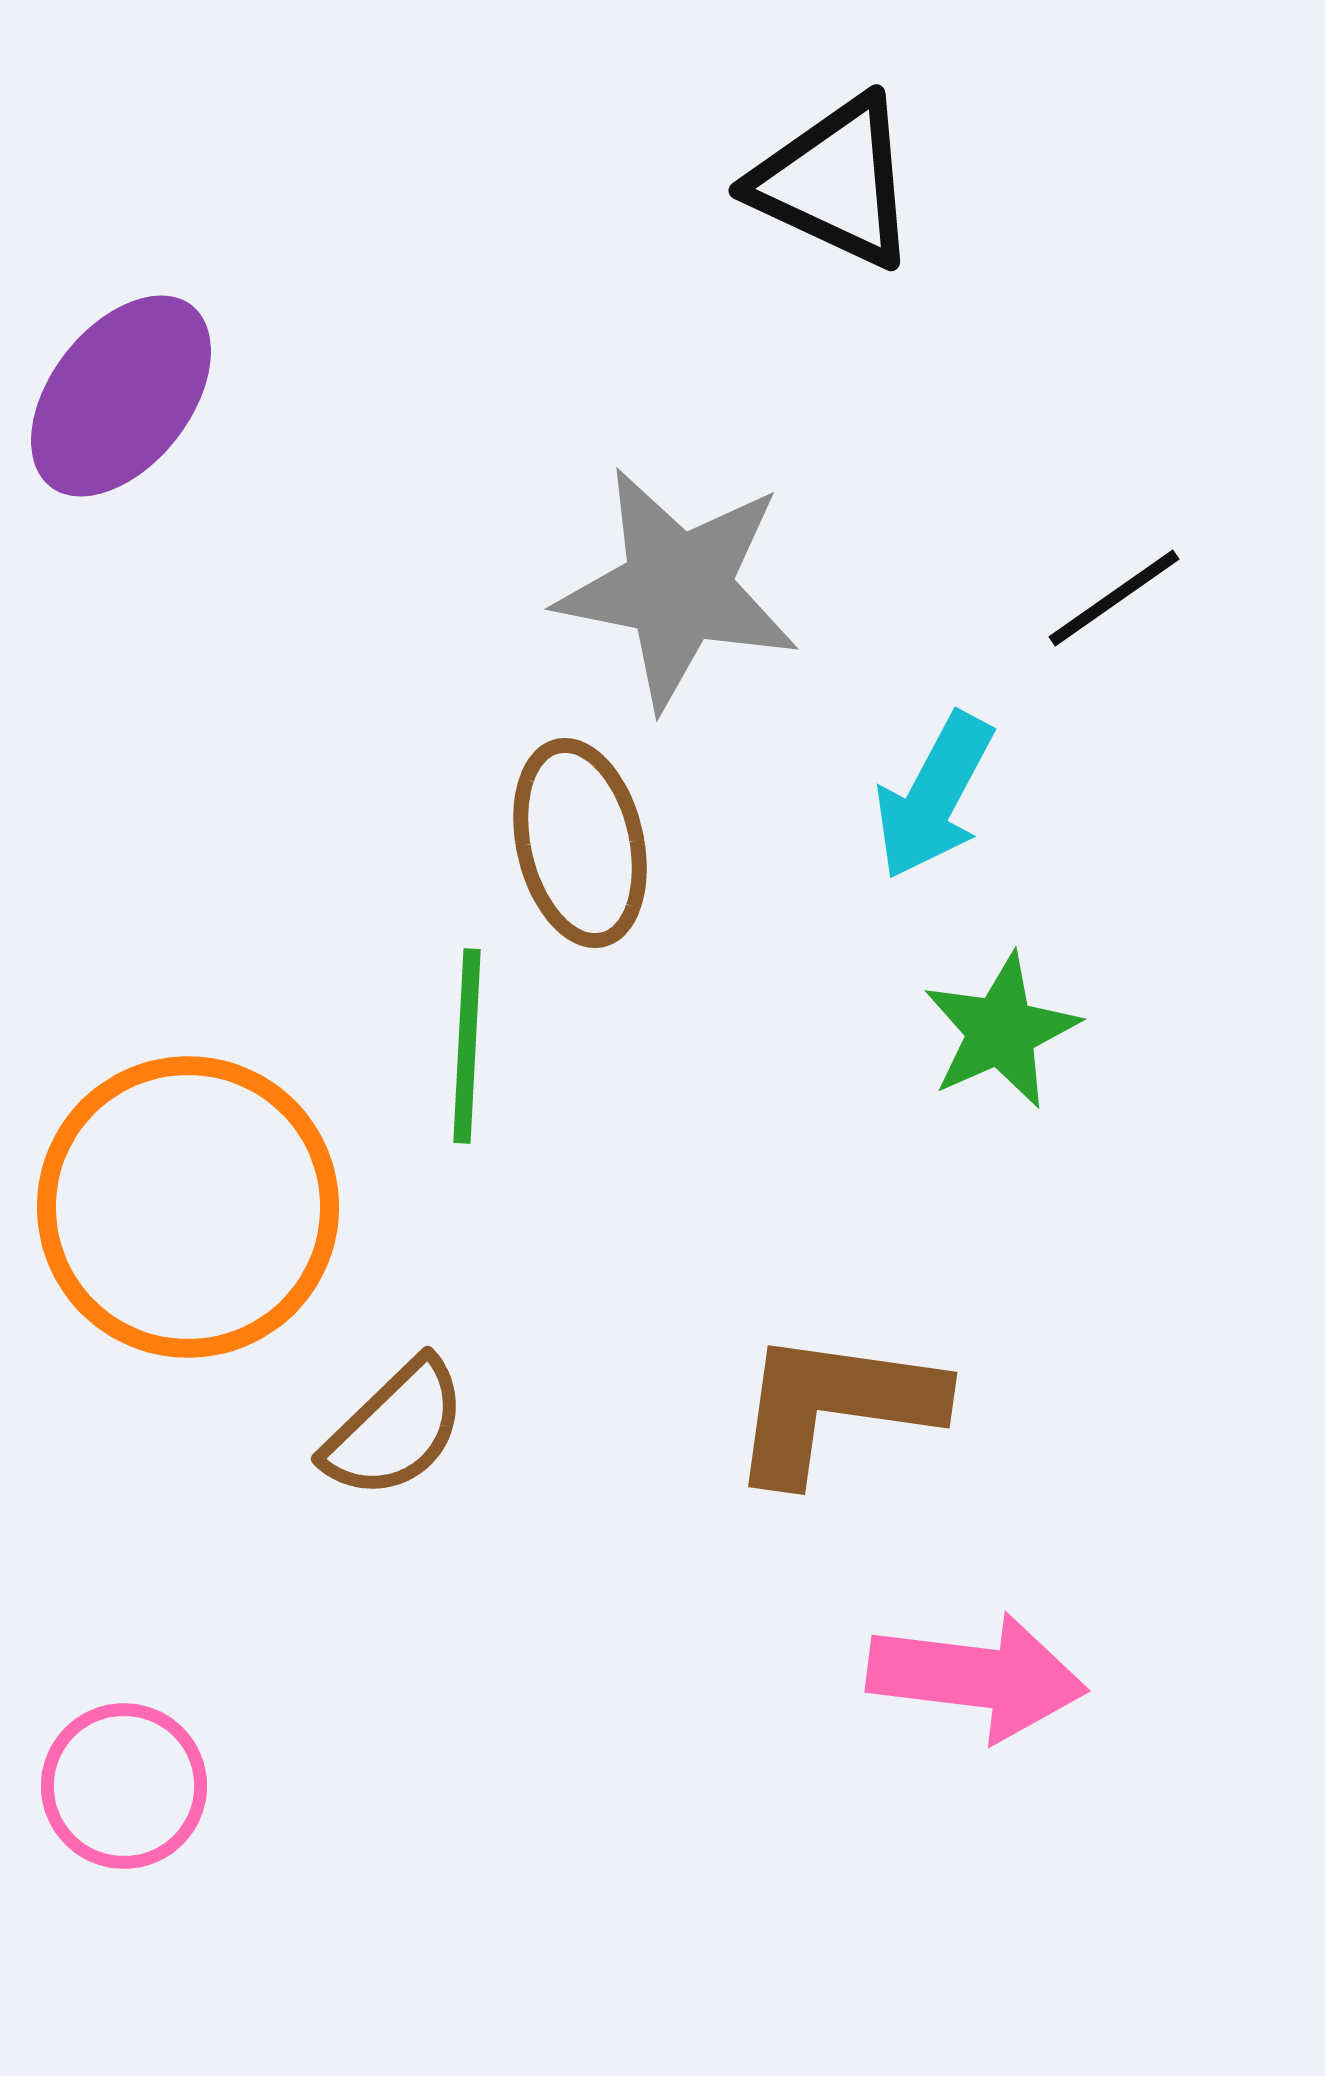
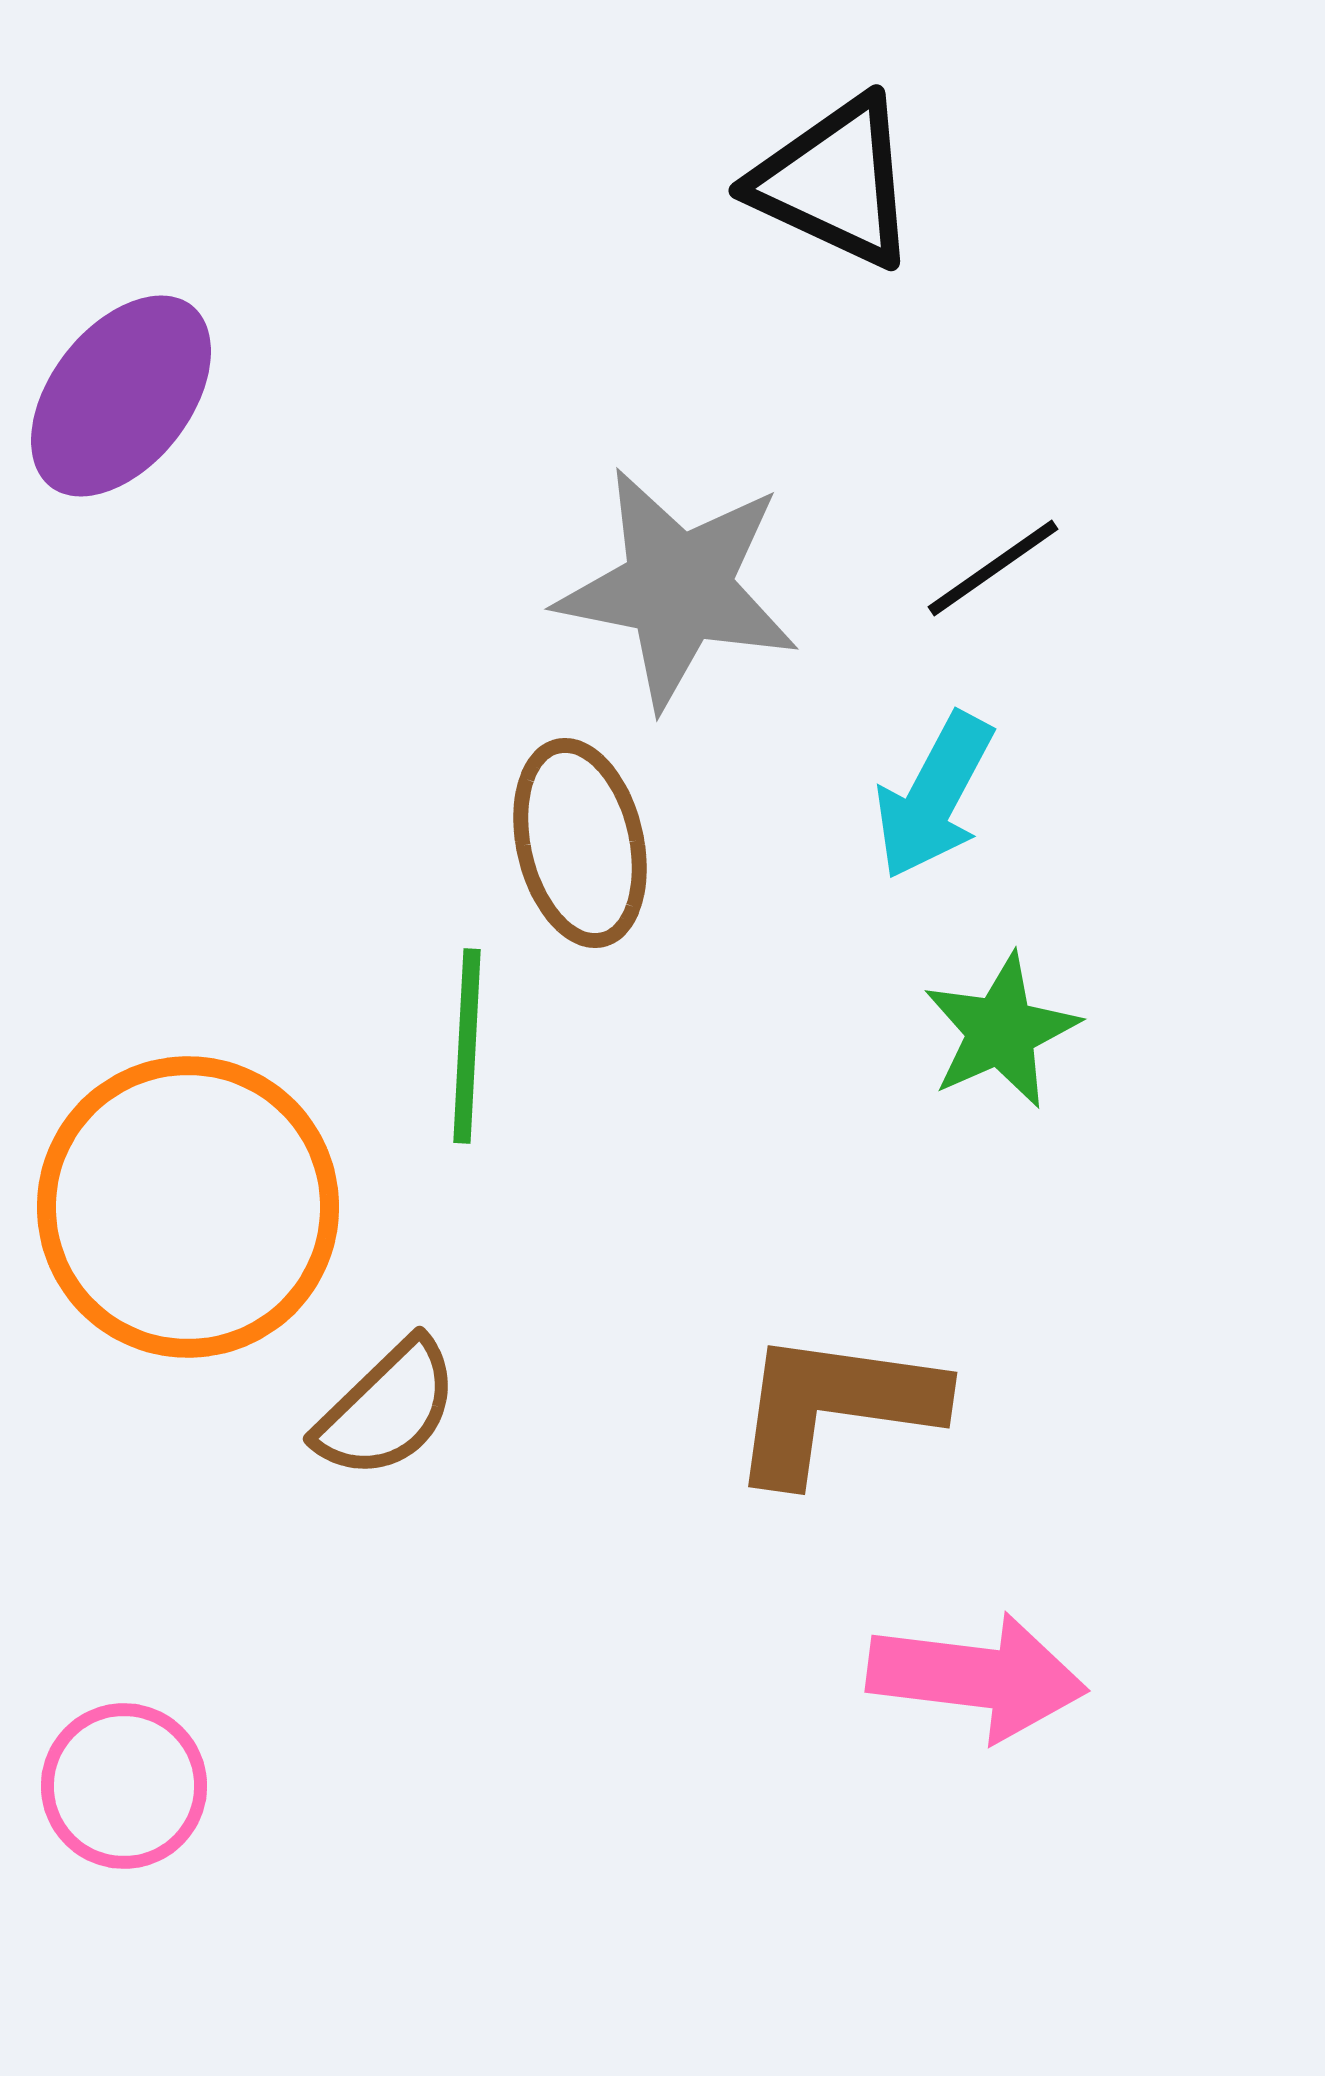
black line: moved 121 px left, 30 px up
brown semicircle: moved 8 px left, 20 px up
